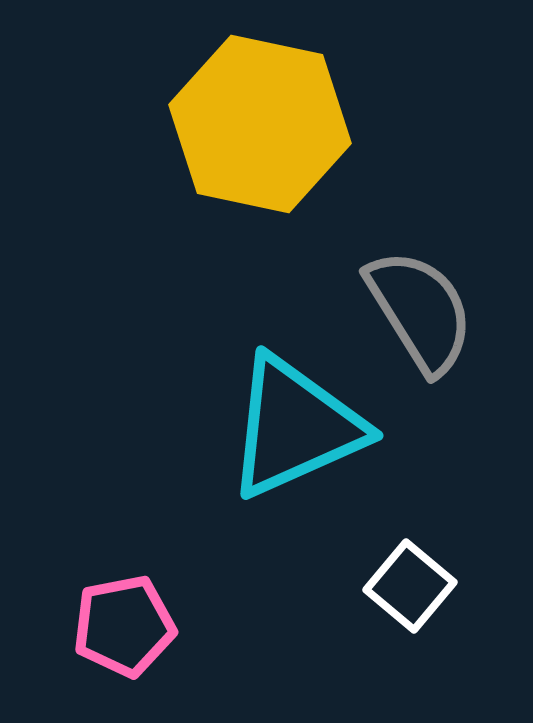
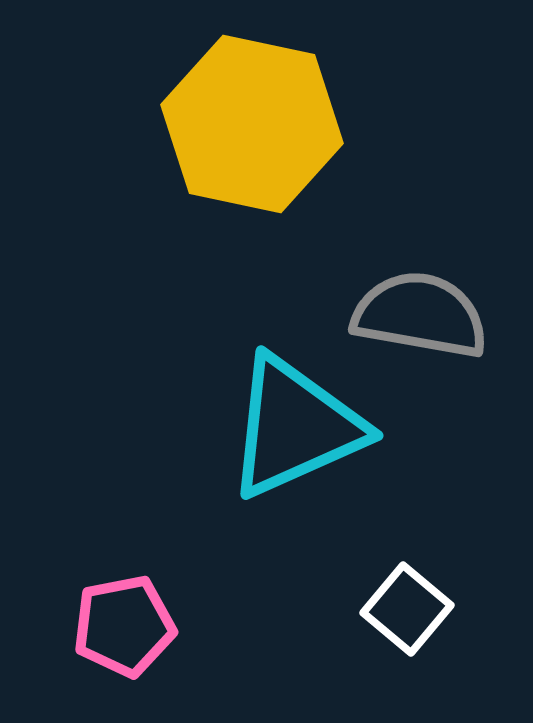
yellow hexagon: moved 8 px left
gray semicircle: moved 4 px down; rotated 48 degrees counterclockwise
white square: moved 3 px left, 23 px down
